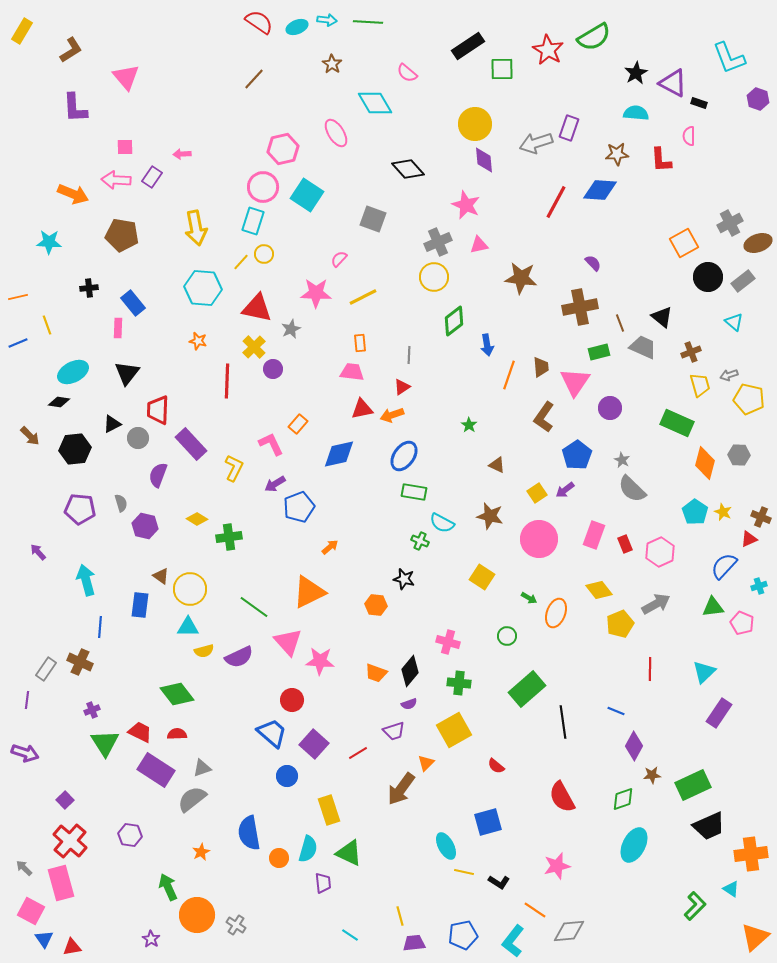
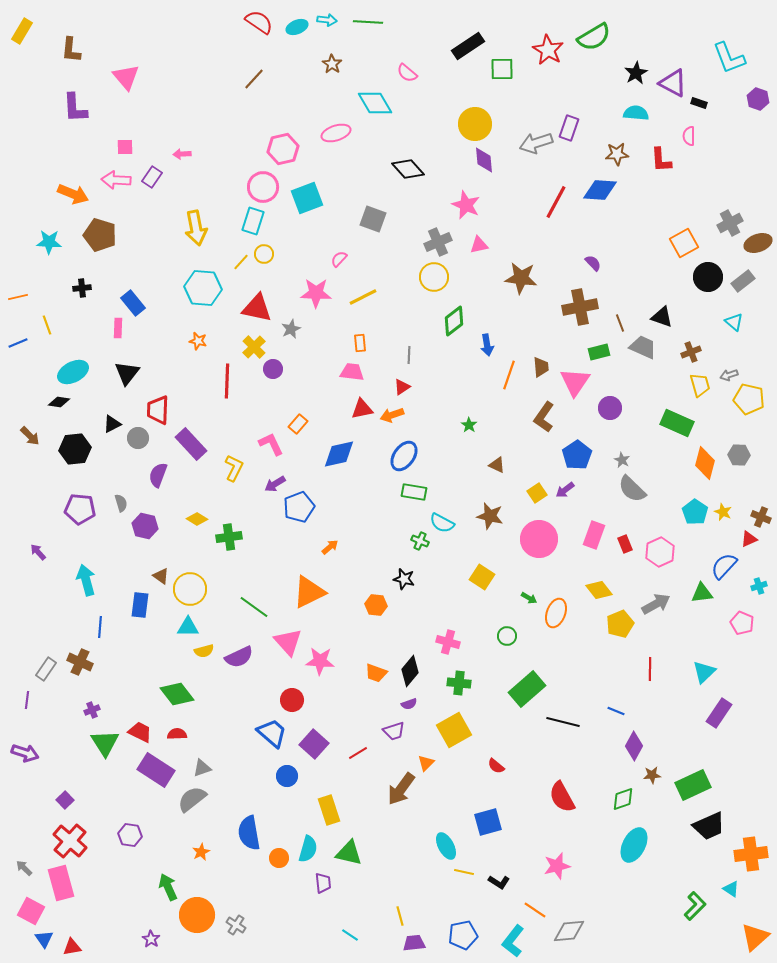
brown L-shape at (71, 50): rotated 128 degrees clockwise
pink ellipse at (336, 133): rotated 76 degrees counterclockwise
cyan square at (307, 195): moved 3 px down; rotated 36 degrees clockwise
brown pentagon at (122, 235): moved 22 px left; rotated 8 degrees clockwise
black cross at (89, 288): moved 7 px left
black triangle at (662, 317): rotated 20 degrees counterclockwise
green triangle at (713, 607): moved 11 px left, 14 px up
black line at (563, 722): rotated 68 degrees counterclockwise
green triangle at (349, 853): rotated 12 degrees counterclockwise
